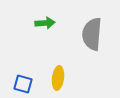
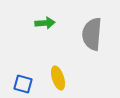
yellow ellipse: rotated 25 degrees counterclockwise
